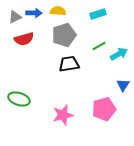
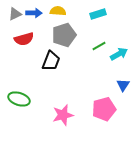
gray triangle: moved 3 px up
black trapezoid: moved 18 px left, 3 px up; rotated 120 degrees clockwise
